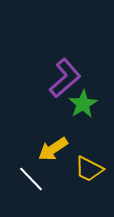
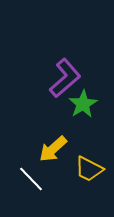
yellow arrow: rotated 8 degrees counterclockwise
